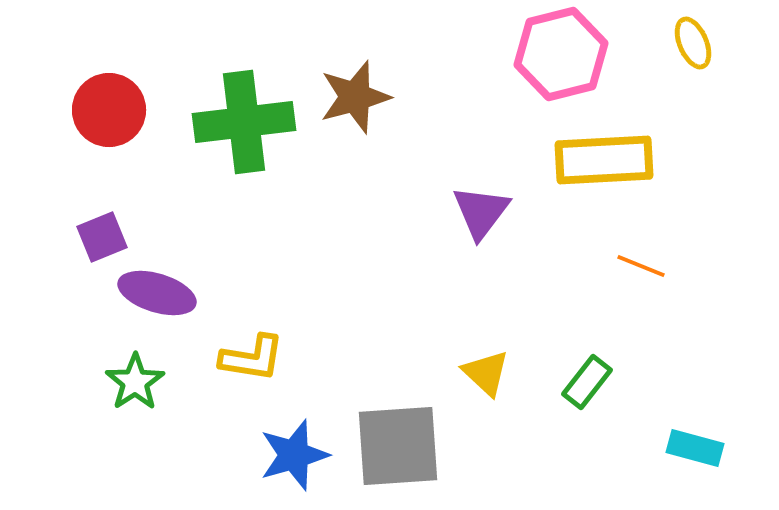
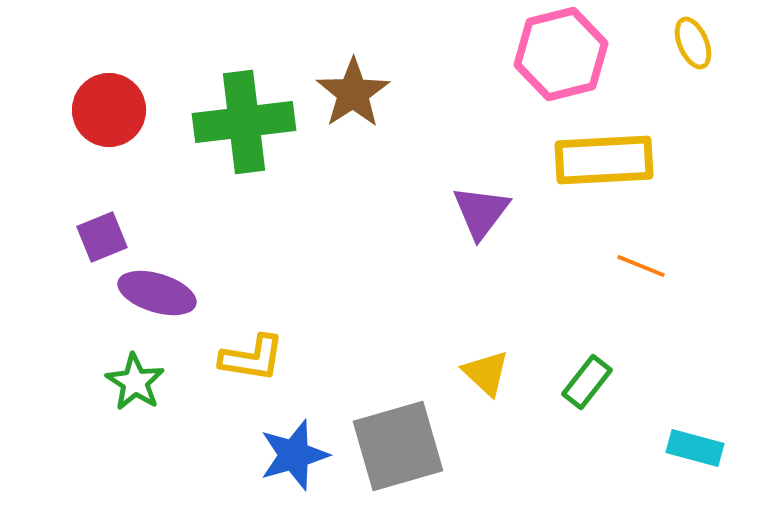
brown star: moved 2 px left, 4 px up; rotated 18 degrees counterclockwise
green star: rotated 6 degrees counterclockwise
gray square: rotated 12 degrees counterclockwise
